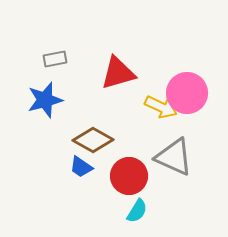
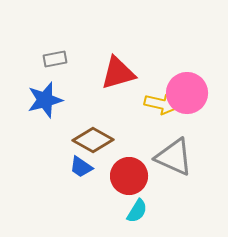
yellow arrow: moved 3 px up; rotated 12 degrees counterclockwise
